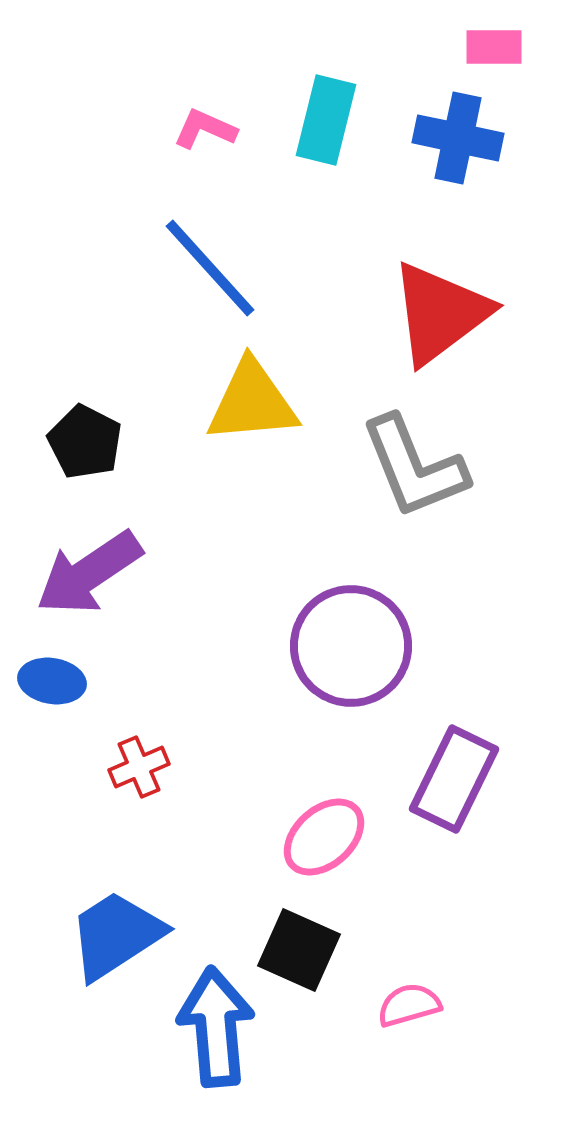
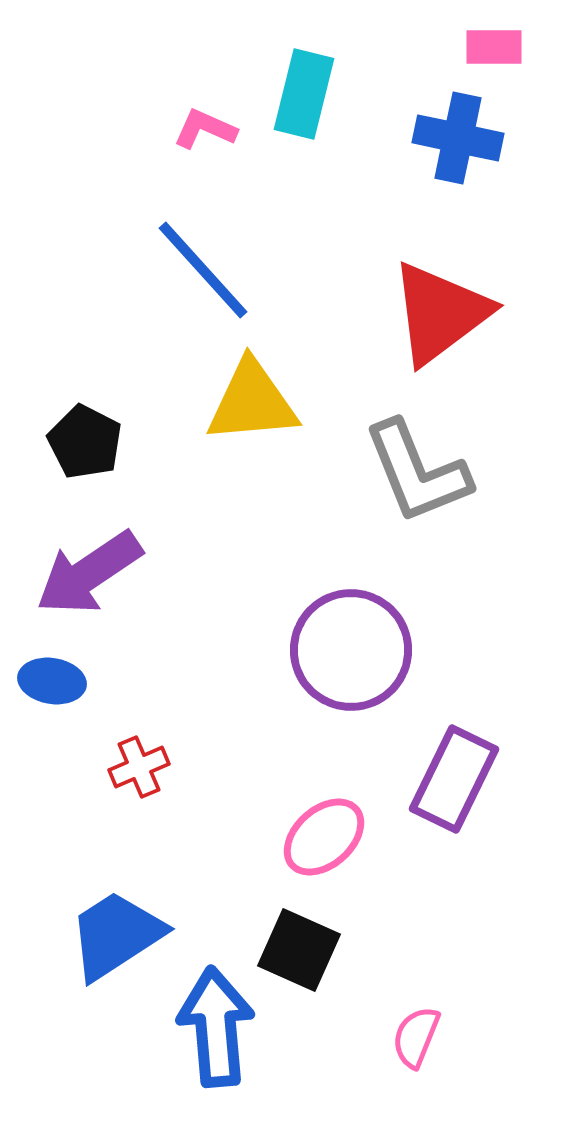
cyan rectangle: moved 22 px left, 26 px up
blue line: moved 7 px left, 2 px down
gray L-shape: moved 3 px right, 5 px down
purple circle: moved 4 px down
pink semicircle: moved 7 px right, 32 px down; rotated 52 degrees counterclockwise
